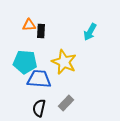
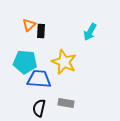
orange triangle: rotated 40 degrees counterclockwise
gray rectangle: rotated 56 degrees clockwise
